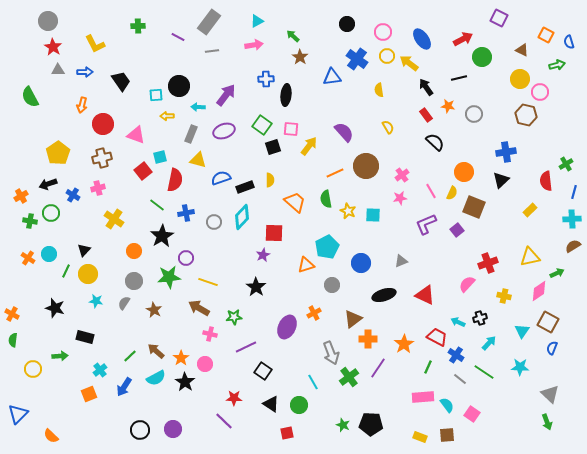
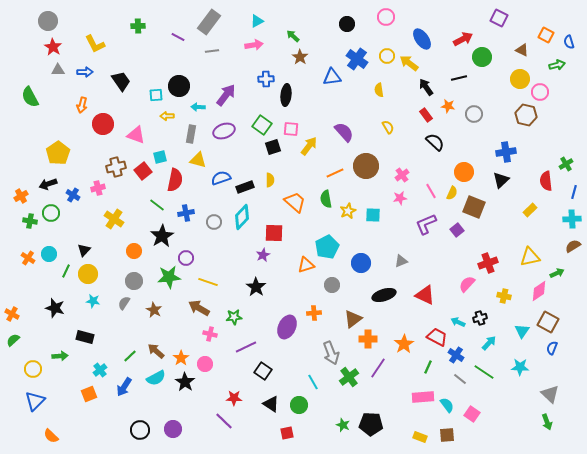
pink circle at (383, 32): moved 3 px right, 15 px up
gray rectangle at (191, 134): rotated 12 degrees counterclockwise
brown cross at (102, 158): moved 14 px right, 9 px down
yellow star at (348, 211): rotated 21 degrees clockwise
cyan star at (96, 301): moved 3 px left
orange cross at (314, 313): rotated 24 degrees clockwise
green semicircle at (13, 340): rotated 40 degrees clockwise
blue triangle at (18, 414): moved 17 px right, 13 px up
